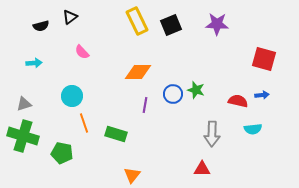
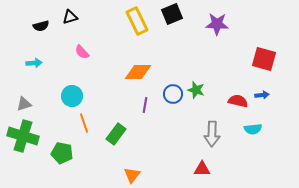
black triangle: rotated 21 degrees clockwise
black square: moved 1 px right, 11 px up
green rectangle: rotated 70 degrees counterclockwise
